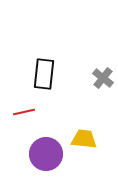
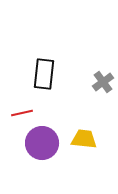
gray cross: moved 4 px down; rotated 15 degrees clockwise
red line: moved 2 px left, 1 px down
purple circle: moved 4 px left, 11 px up
